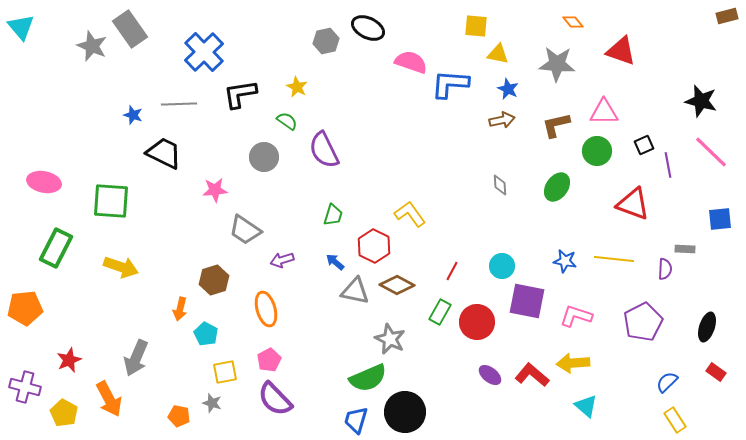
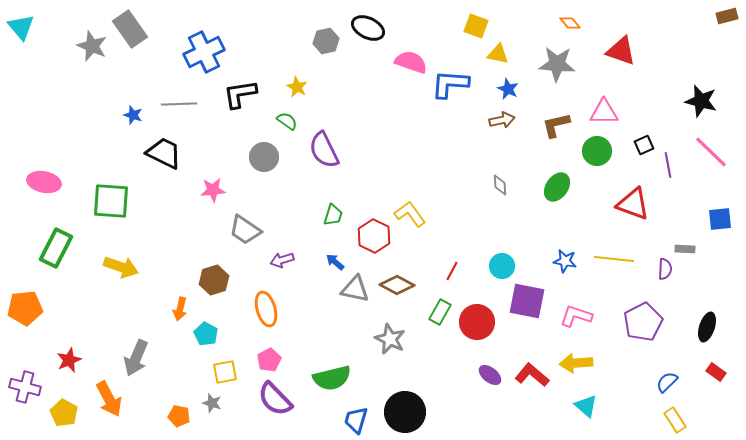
orange diamond at (573, 22): moved 3 px left, 1 px down
yellow square at (476, 26): rotated 15 degrees clockwise
blue cross at (204, 52): rotated 18 degrees clockwise
pink star at (215, 190): moved 2 px left
red hexagon at (374, 246): moved 10 px up
gray triangle at (355, 291): moved 2 px up
yellow arrow at (573, 363): moved 3 px right
green semicircle at (368, 378): moved 36 px left; rotated 9 degrees clockwise
